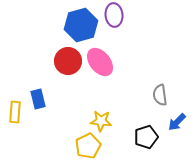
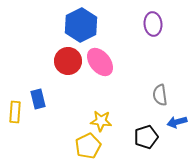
purple ellipse: moved 39 px right, 9 px down
blue hexagon: rotated 12 degrees counterclockwise
blue arrow: rotated 30 degrees clockwise
